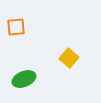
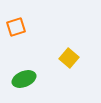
orange square: rotated 12 degrees counterclockwise
